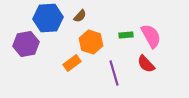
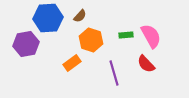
orange hexagon: moved 2 px up
